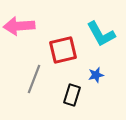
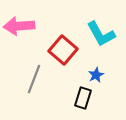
red square: rotated 36 degrees counterclockwise
blue star: rotated 14 degrees counterclockwise
black rectangle: moved 11 px right, 3 px down
